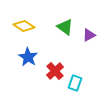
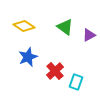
blue star: rotated 18 degrees clockwise
cyan rectangle: moved 1 px right, 1 px up
